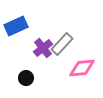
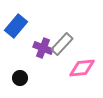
blue rectangle: rotated 25 degrees counterclockwise
purple cross: rotated 30 degrees counterclockwise
black circle: moved 6 px left
